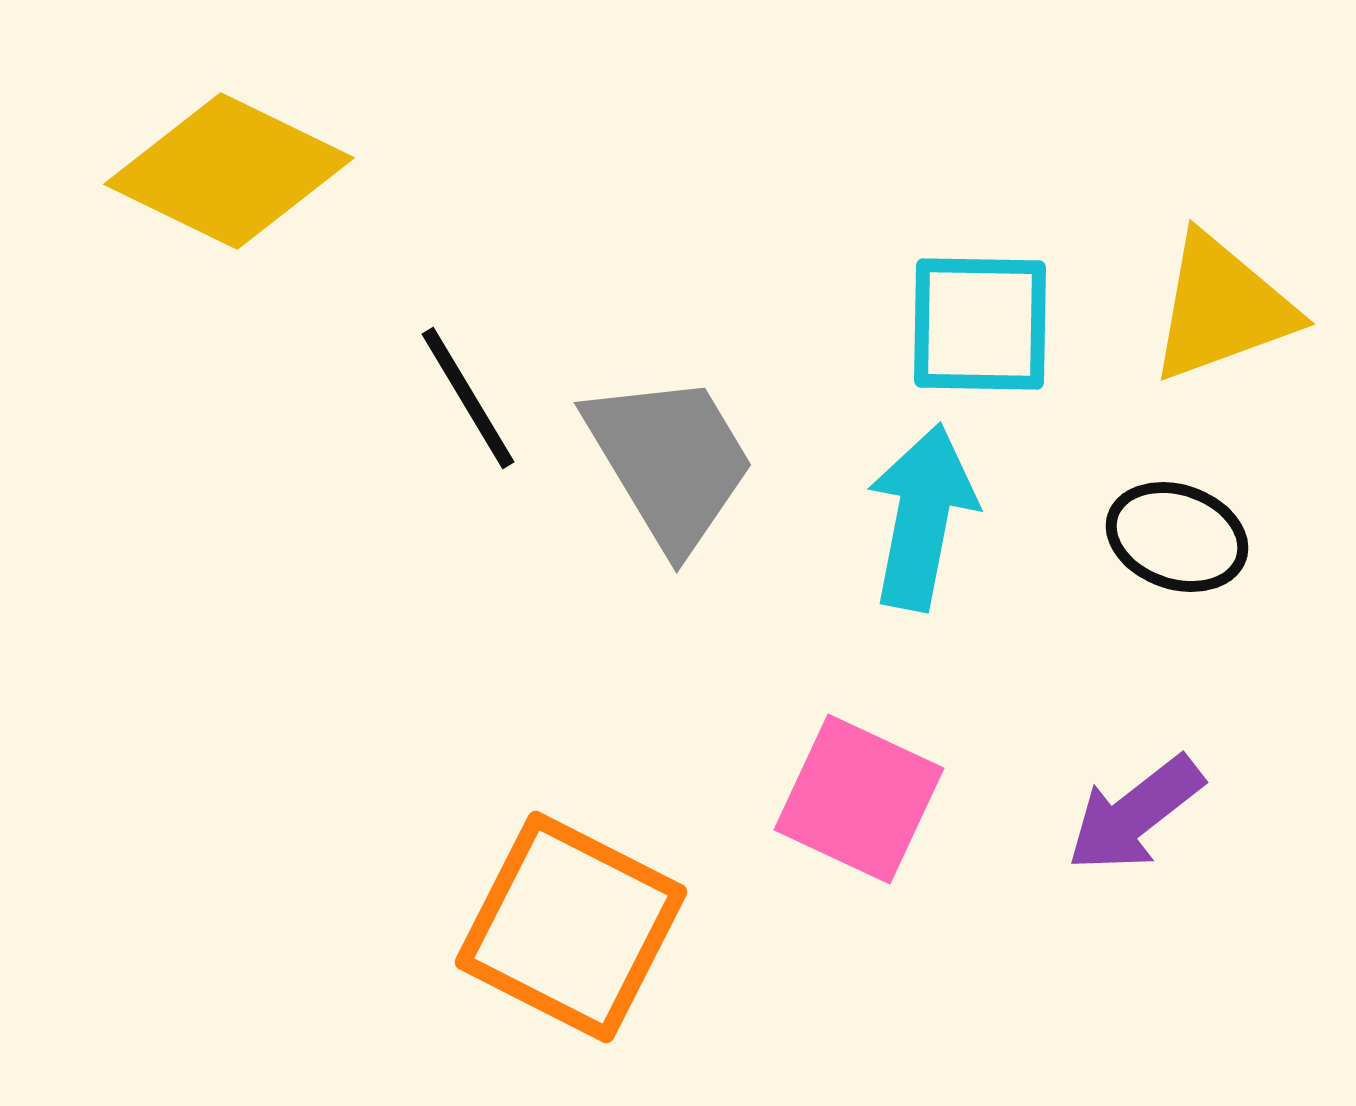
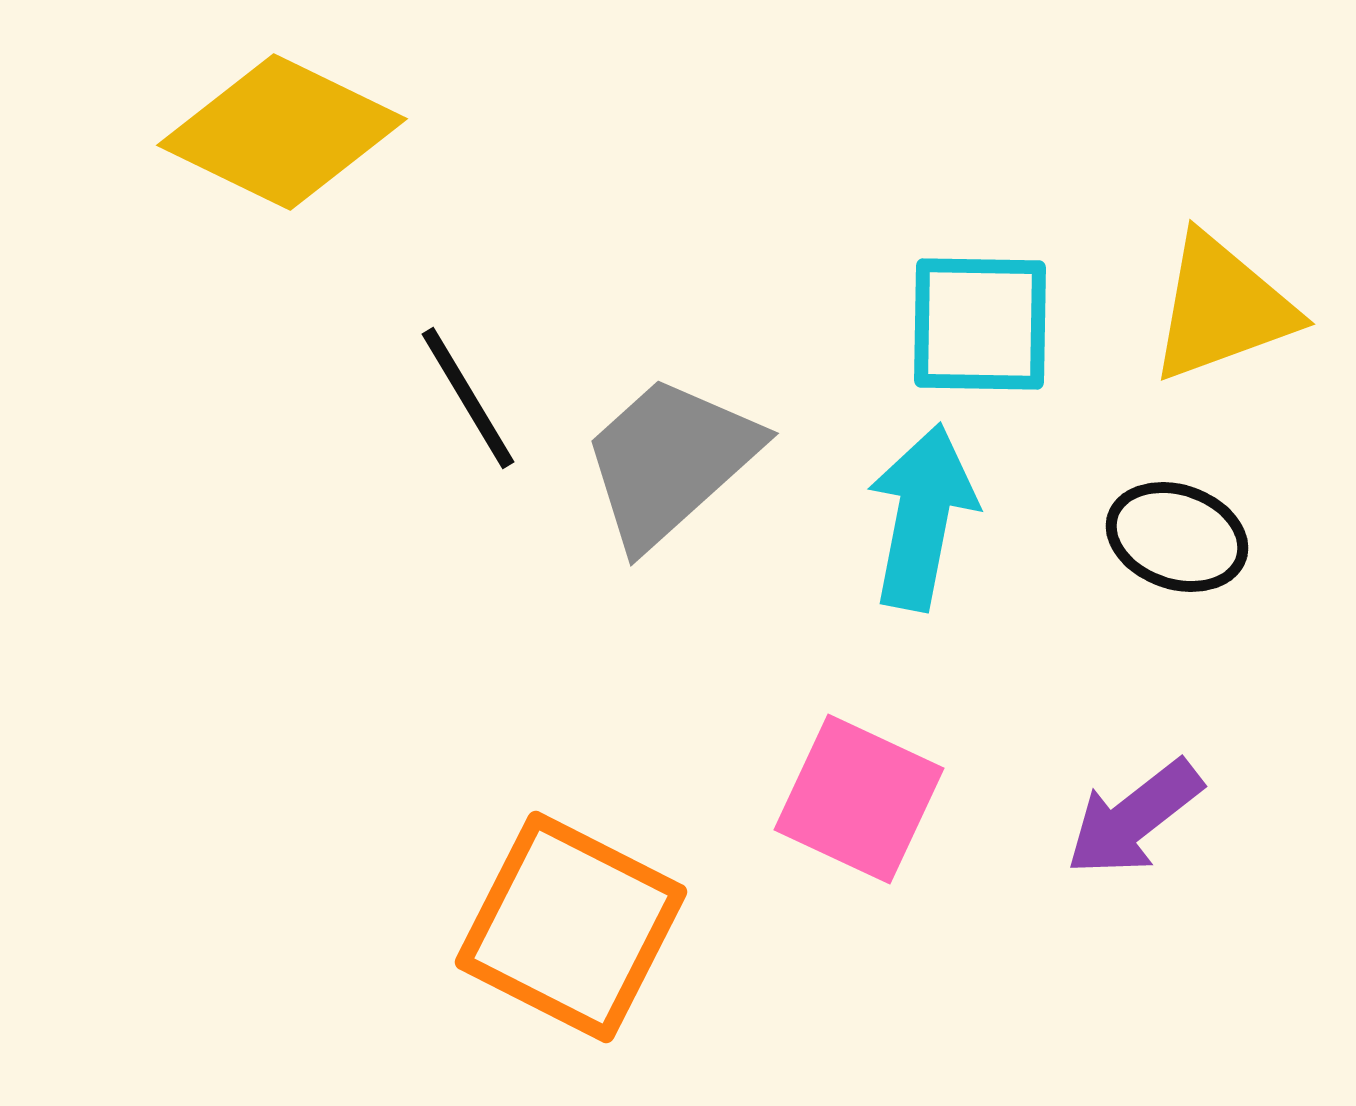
yellow diamond: moved 53 px right, 39 px up
gray trapezoid: rotated 101 degrees counterclockwise
purple arrow: moved 1 px left, 4 px down
